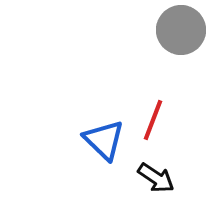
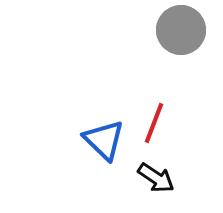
red line: moved 1 px right, 3 px down
